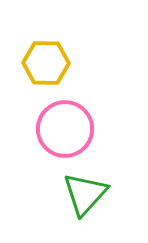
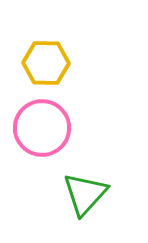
pink circle: moved 23 px left, 1 px up
